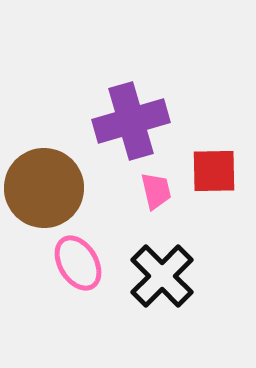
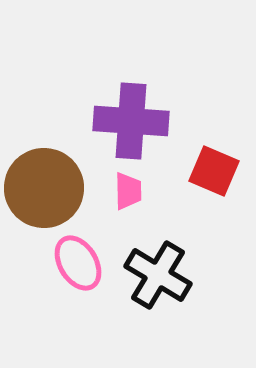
purple cross: rotated 20 degrees clockwise
red square: rotated 24 degrees clockwise
pink trapezoid: moved 28 px left; rotated 12 degrees clockwise
black cross: moved 4 px left, 1 px up; rotated 14 degrees counterclockwise
